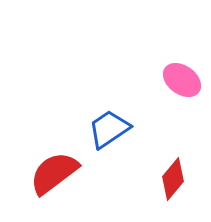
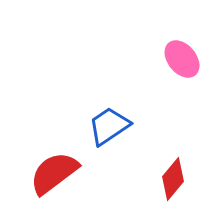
pink ellipse: moved 21 px up; rotated 15 degrees clockwise
blue trapezoid: moved 3 px up
